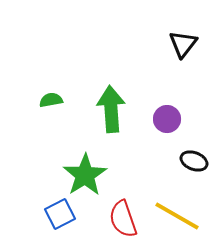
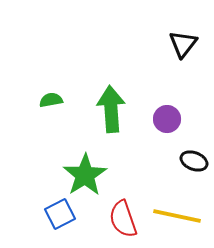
yellow line: rotated 18 degrees counterclockwise
